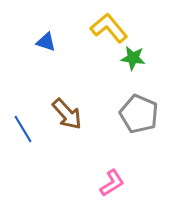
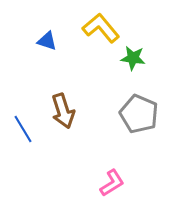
yellow L-shape: moved 8 px left
blue triangle: moved 1 px right, 1 px up
brown arrow: moved 4 px left, 3 px up; rotated 24 degrees clockwise
